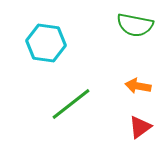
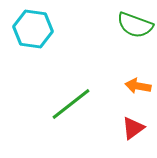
green semicircle: rotated 9 degrees clockwise
cyan hexagon: moved 13 px left, 14 px up
red triangle: moved 7 px left, 1 px down
